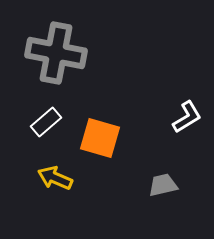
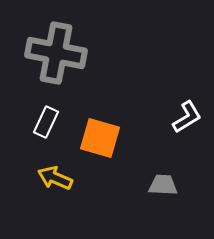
white rectangle: rotated 24 degrees counterclockwise
gray trapezoid: rotated 16 degrees clockwise
